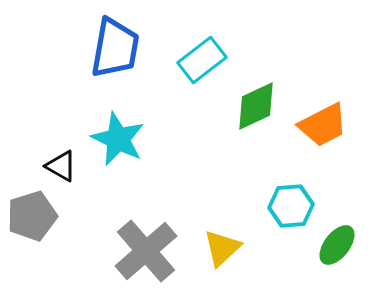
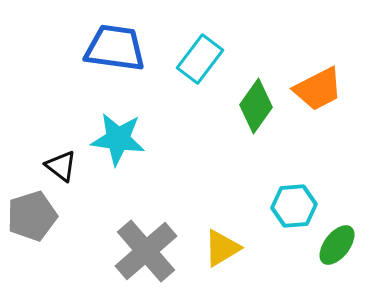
blue trapezoid: rotated 92 degrees counterclockwise
cyan rectangle: moved 2 px left, 1 px up; rotated 15 degrees counterclockwise
green diamond: rotated 30 degrees counterclockwise
orange trapezoid: moved 5 px left, 36 px up
cyan star: rotated 18 degrees counterclockwise
black triangle: rotated 8 degrees clockwise
cyan hexagon: moved 3 px right
yellow triangle: rotated 12 degrees clockwise
